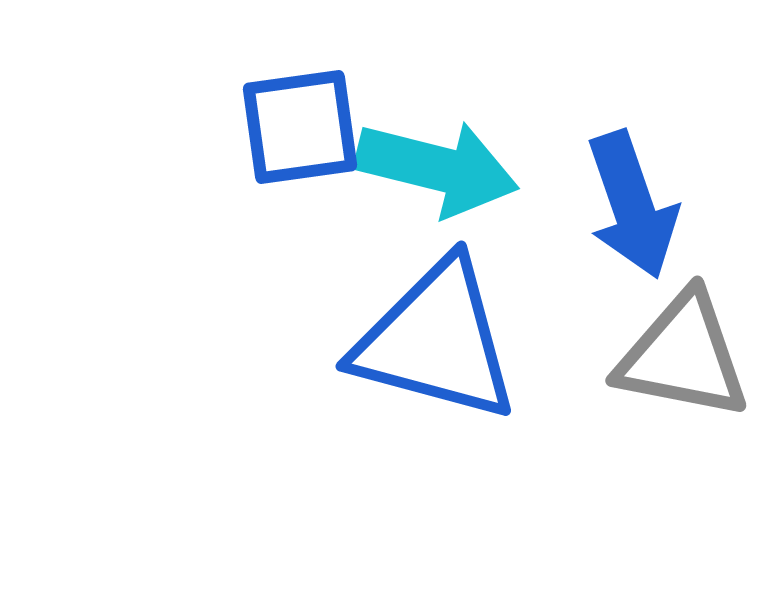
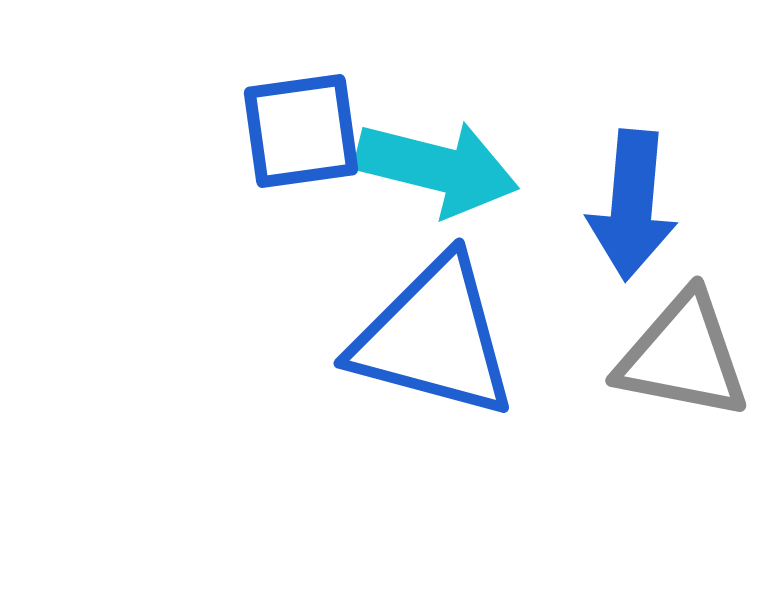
blue square: moved 1 px right, 4 px down
blue arrow: rotated 24 degrees clockwise
blue triangle: moved 2 px left, 3 px up
